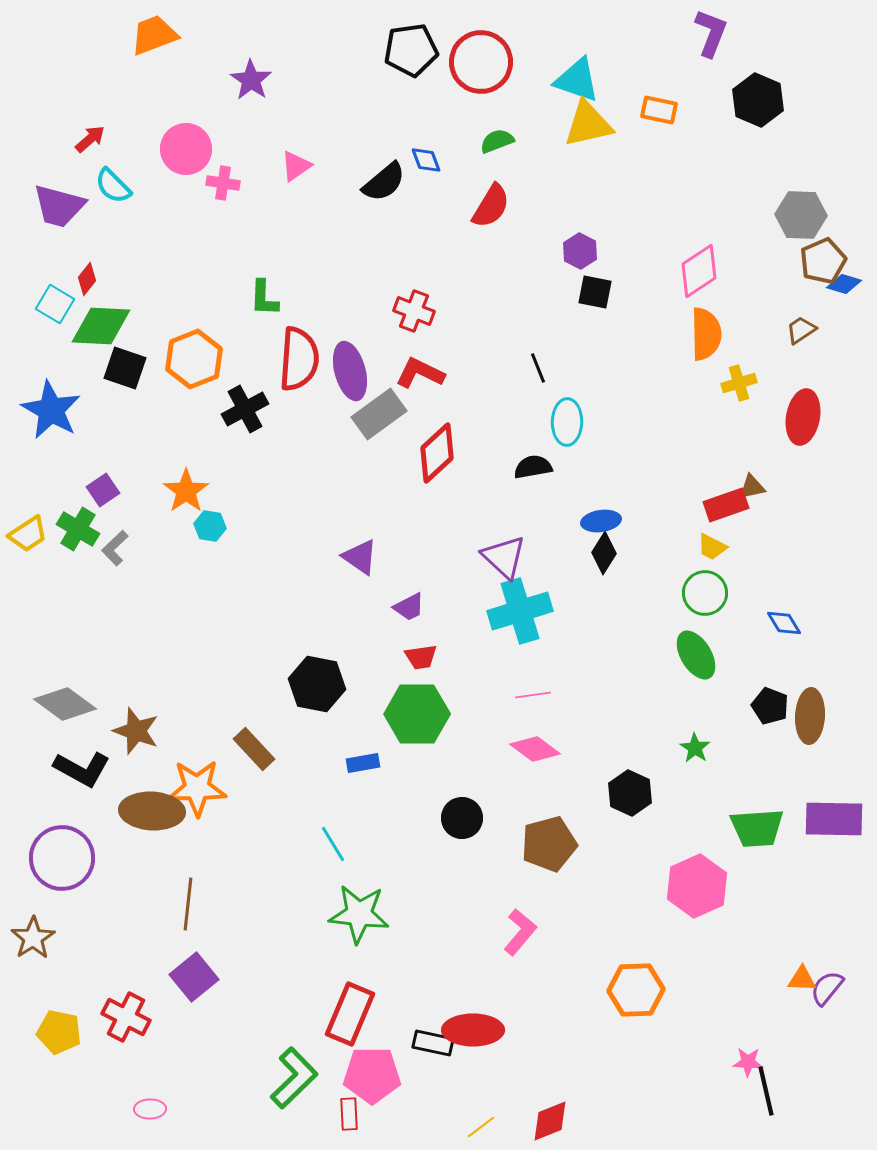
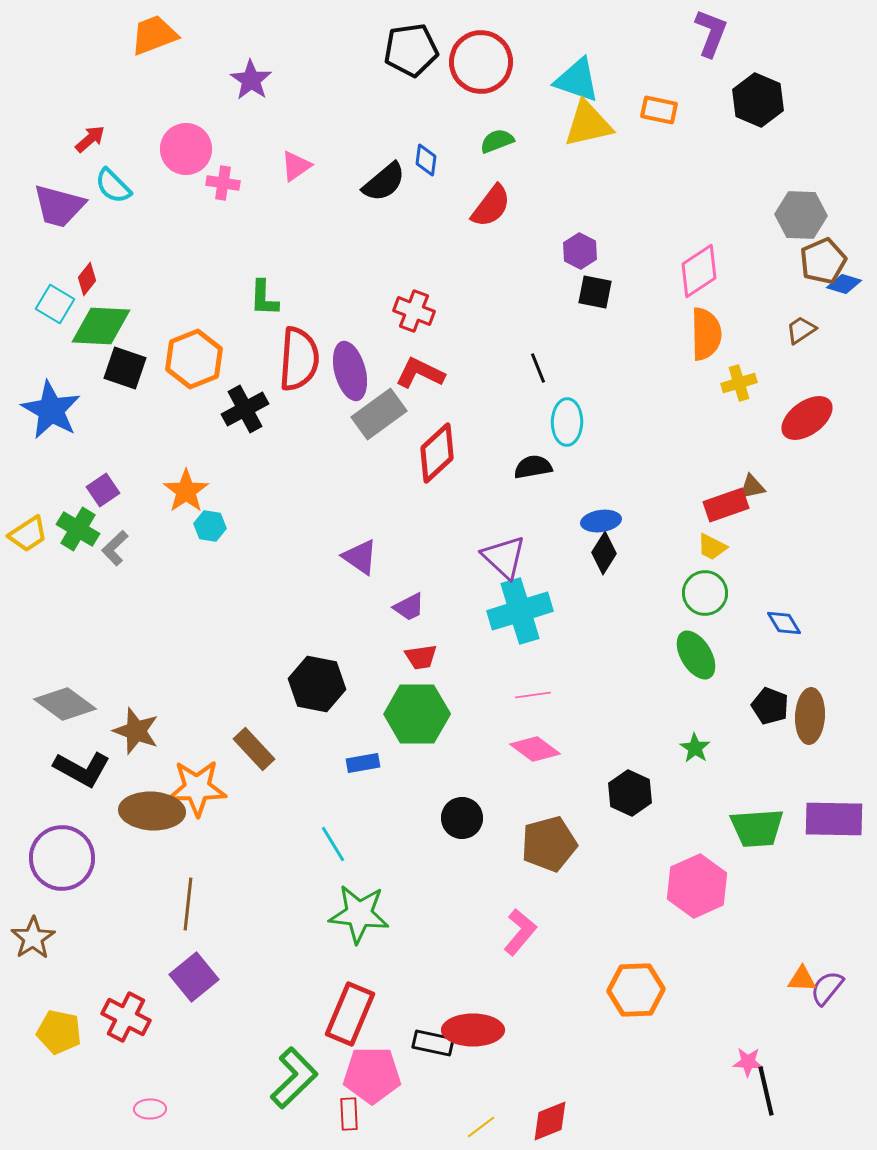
blue diamond at (426, 160): rotated 28 degrees clockwise
red semicircle at (491, 206): rotated 6 degrees clockwise
red ellipse at (803, 417): moved 4 px right, 1 px down; rotated 44 degrees clockwise
